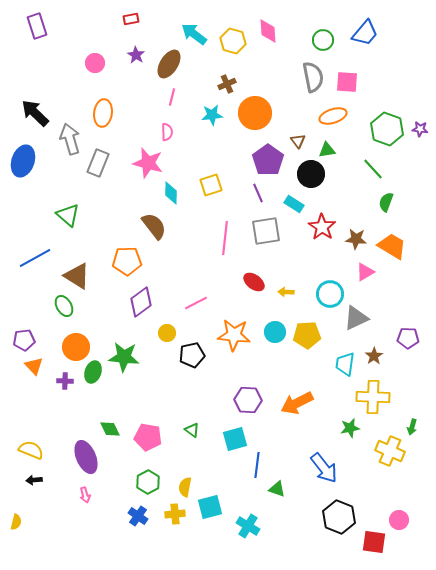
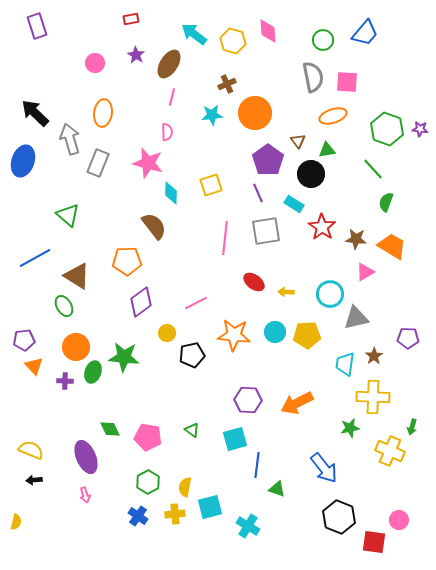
gray triangle at (356, 318): rotated 12 degrees clockwise
